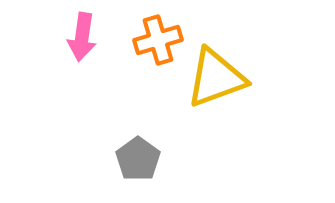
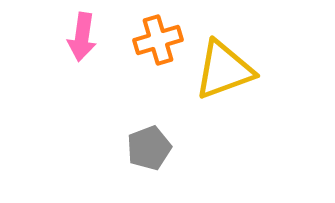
yellow triangle: moved 8 px right, 8 px up
gray pentagon: moved 11 px right, 11 px up; rotated 15 degrees clockwise
